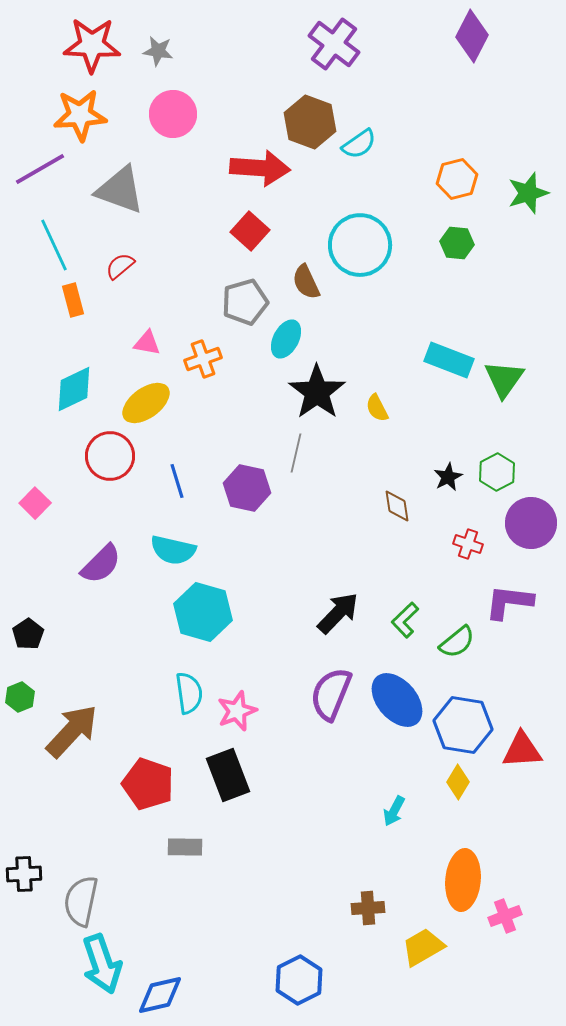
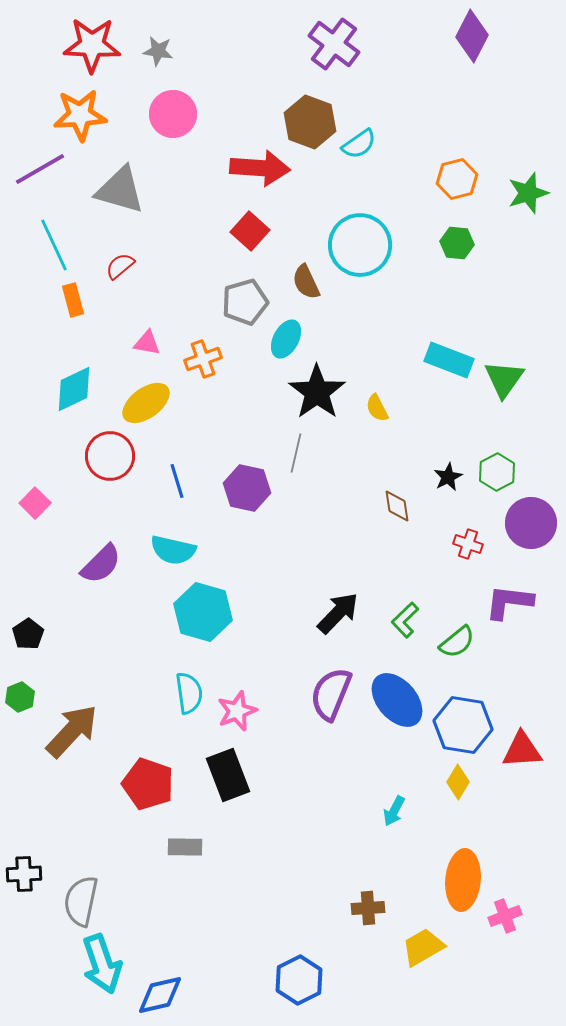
gray triangle at (120, 190): rotated 4 degrees counterclockwise
